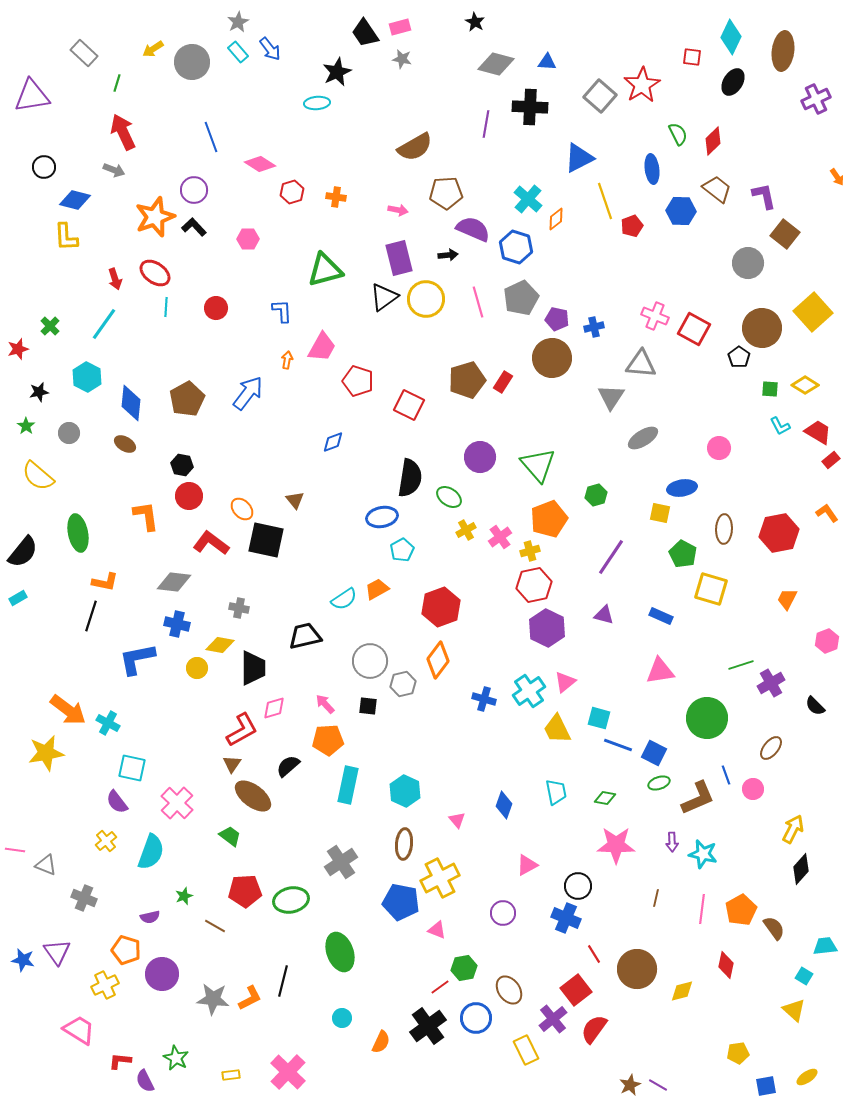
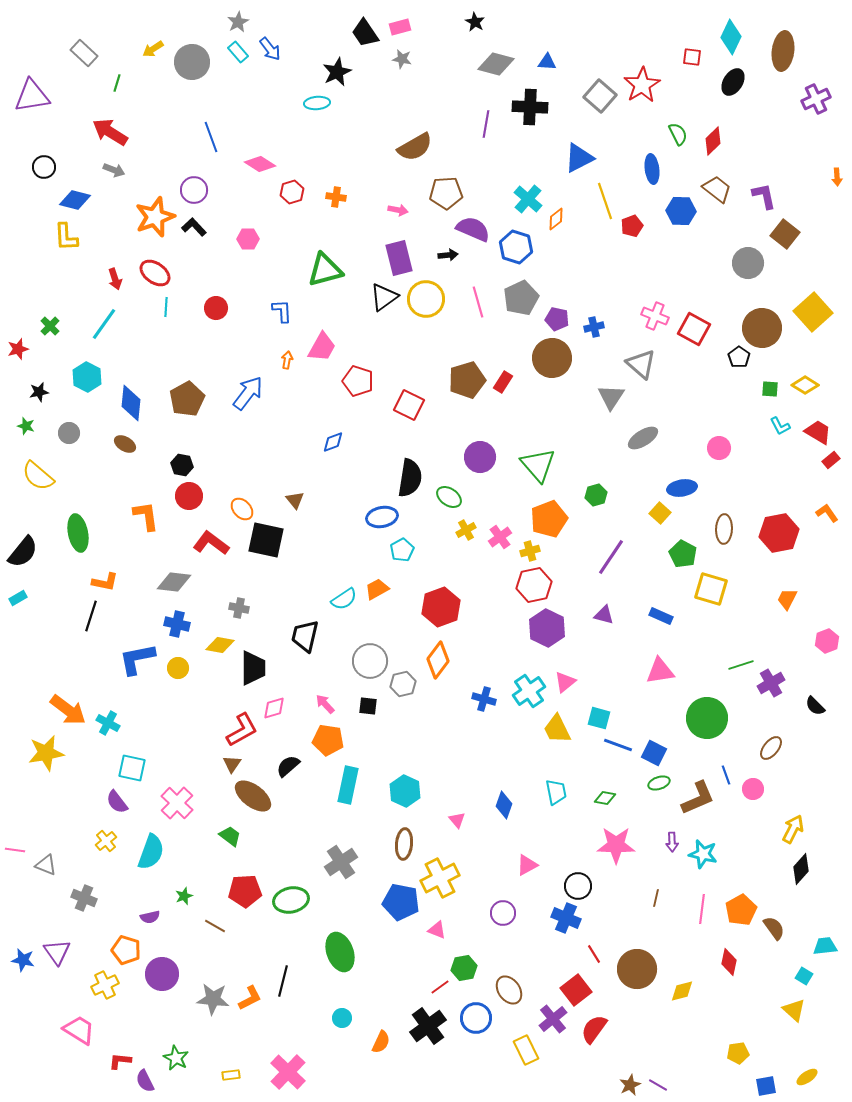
red arrow at (123, 132): moved 13 px left; rotated 33 degrees counterclockwise
orange arrow at (837, 177): rotated 30 degrees clockwise
gray triangle at (641, 364): rotated 36 degrees clockwise
green star at (26, 426): rotated 18 degrees counterclockwise
yellow square at (660, 513): rotated 30 degrees clockwise
black trapezoid at (305, 636): rotated 64 degrees counterclockwise
yellow circle at (197, 668): moved 19 px left
orange pentagon at (328, 740): rotated 12 degrees clockwise
red diamond at (726, 965): moved 3 px right, 3 px up
